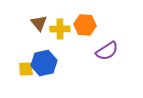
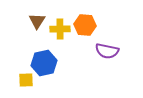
brown triangle: moved 2 px left, 2 px up; rotated 12 degrees clockwise
purple semicircle: rotated 45 degrees clockwise
yellow square: moved 11 px down
